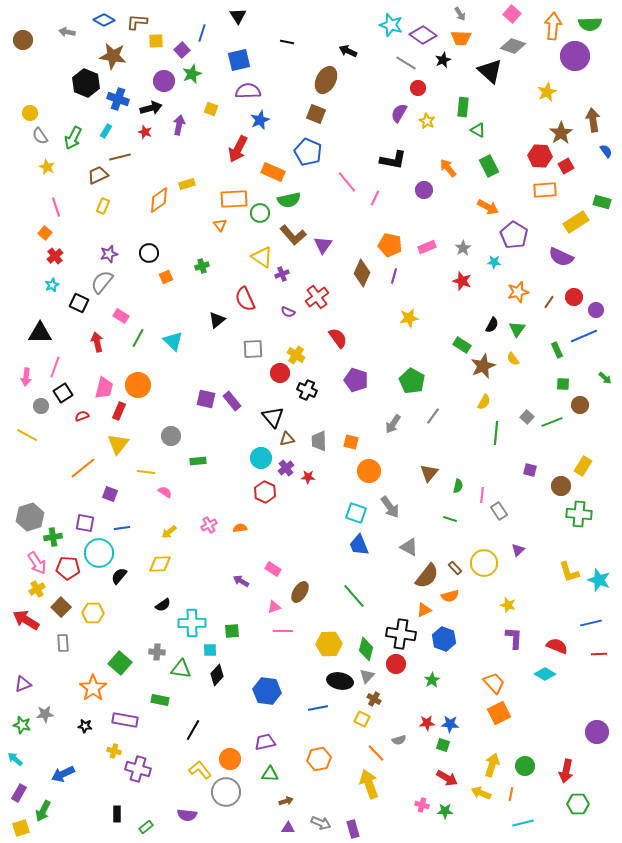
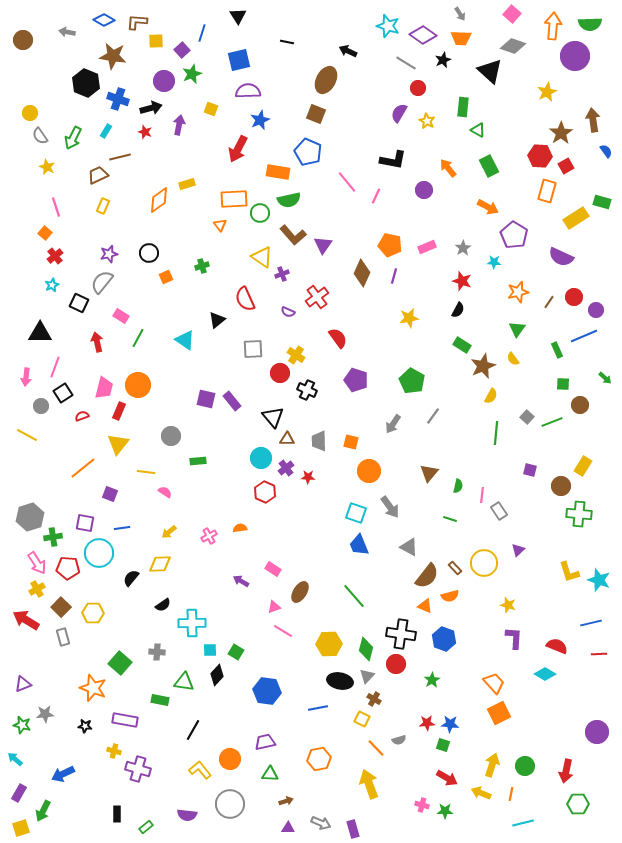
cyan star at (391, 25): moved 3 px left, 1 px down
orange rectangle at (273, 172): moved 5 px right; rotated 15 degrees counterclockwise
orange rectangle at (545, 190): moved 2 px right, 1 px down; rotated 70 degrees counterclockwise
pink line at (375, 198): moved 1 px right, 2 px up
yellow rectangle at (576, 222): moved 4 px up
black semicircle at (492, 325): moved 34 px left, 15 px up
cyan triangle at (173, 341): moved 12 px right, 1 px up; rotated 10 degrees counterclockwise
yellow semicircle at (484, 402): moved 7 px right, 6 px up
brown triangle at (287, 439): rotated 14 degrees clockwise
pink cross at (209, 525): moved 11 px down
black semicircle at (119, 576): moved 12 px right, 2 px down
orange triangle at (424, 610): moved 1 px right, 4 px up; rotated 49 degrees clockwise
green square at (232, 631): moved 4 px right, 21 px down; rotated 35 degrees clockwise
pink line at (283, 631): rotated 30 degrees clockwise
gray rectangle at (63, 643): moved 6 px up; rotated 12 degrees counterclockwise
green triangle at (181, 669): moved 3 px right, 13 px down
orange star at (93, 688): rotated 16 degrees counterclockwise
orange line at (376, 753): moved 5 px up
gray circle at (226, 792): moved 4 px right, 12 px down
